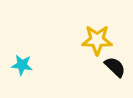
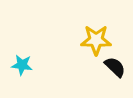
yellow star: moved 1 px left
